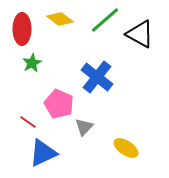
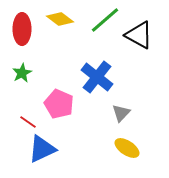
black triangle: moved 1 px left, 1 px down
green star: moved 10 px left, 10 px down
gray triangle: moved 37 px right, 14 px up
yellow ellipse: moved 1 px right
blue triangle: moved 1 px left, 4 px up
